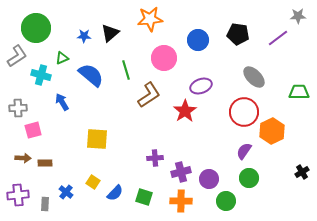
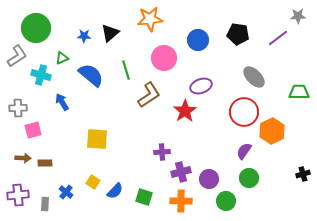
purple cross at (155, 158): moved 7 px right, 6 px up
black cross at (302, 172): moved 1 px right, 2 px down; rotated 16 degrees clockwise
blue semicircle at (115, 193): moved 2 px up
